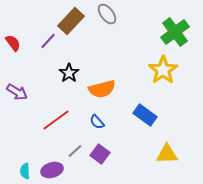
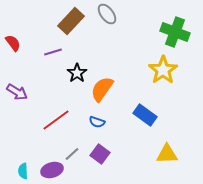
green cross: rotated 32 degrees counterclockwise
purple line: moved 5 px right, 11 px down; rotated 30 degrees clockwise
black star: moved 8 px right
orange semicircle: rotated 140 degrees clockwise
blue semicircle: rotated 28 degrees counterclockwise
gray line: moved 3 px left, 3 px down
cyan semicircle: moved 2 px left
